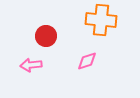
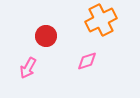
orange cross: rotated 32 degrees counterclockwise
pink arrow: moved 3 px left, 3 px down; rotated 55 degrees counterclockwise
